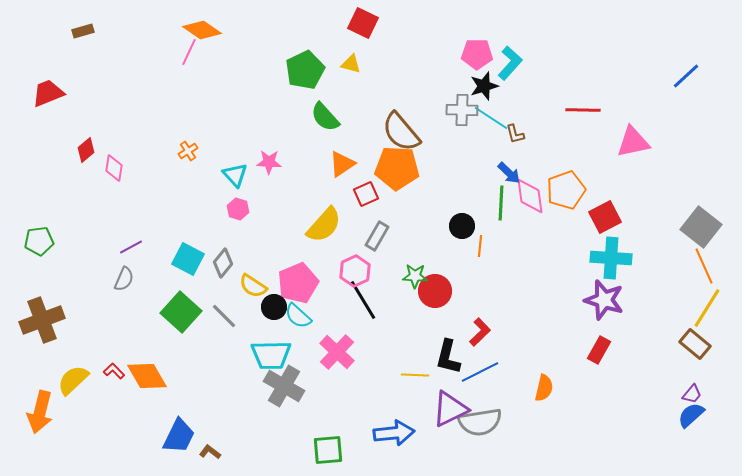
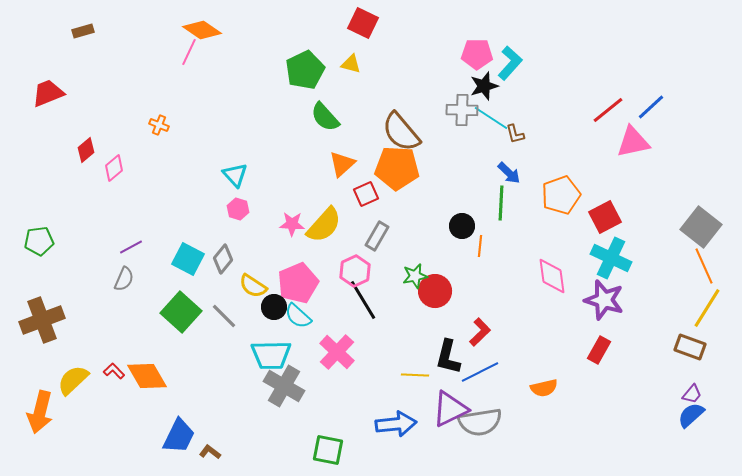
blue line at (686, 76): moved 35 px left, 31 px down
red line at (583, 110): moved 25 px right; rotated 40 degrees counterclockwise
orange cross at (188, 151): moved 29 px left, 26 px up; rotated 36 degrees counterclockwise
pink star at (269, 162): moved 23 px right, 62 px down
orange triangle at (342, 164): rotated 8 degrees counterclockwise
pink diamond at (114, 168): rotated 40 degrees clockwise
orange pentagon at (566, 190): moved 5 px left, 5 px down
pink diamond at (530, 196): moved 22 px right, 80 px down
cyan cross at (611, 258): rotated 21 degrees clockwise
gray diamond at (223, 263): moved 4 px up
green star at (415, 276): rotated 15 degrees counterclockwise
brown rectangle at (695, 344): moved 5 px left, 3 px down; rotated 20 degrees counterclockwise
orange semicircle at (544, 388): rotated 64 degrees clockwise
blue arrow at (394, 433): moved 2 px right, 9 px up
green square at (328, 450): rotated 16 degrees clockwise
